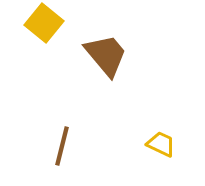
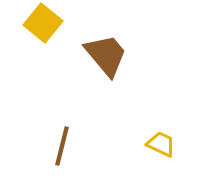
yellow square: moved 1 px left
